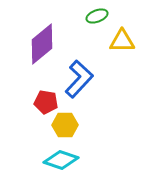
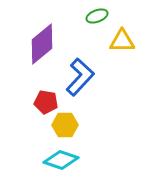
blue L-shape: moved 1 px right, 2 px up
